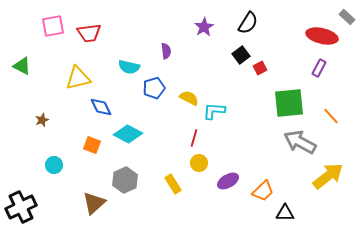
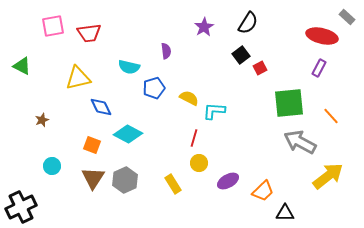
cyan circle: moved 2 px left, 1 px down
brown triangle: moved 1 px left, 25 px up; rotated 15 degrees counterclockwise
